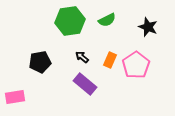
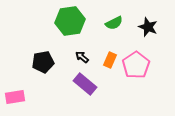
green semicircle: moved 7 px right, 3 px down
black pentagon: moved 3 px right
